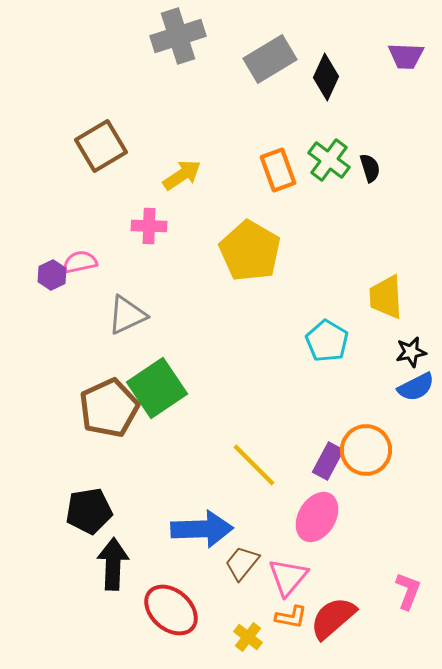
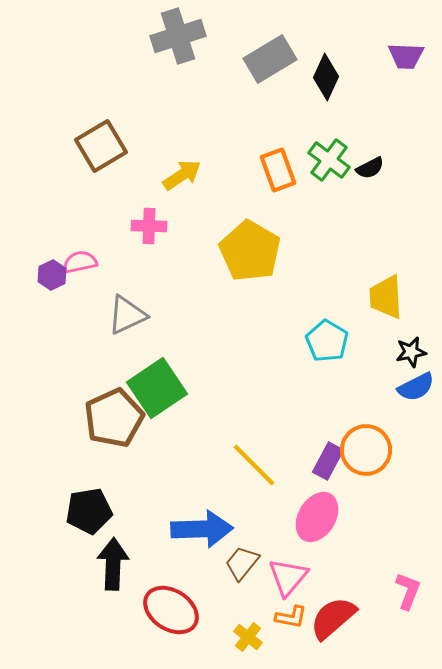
black semicircle: rotated 80 degrees clockwise
brown pentagon: moved 5 px right, 10 px down
red ellipse: rotated 8 degrees counterclockwise
